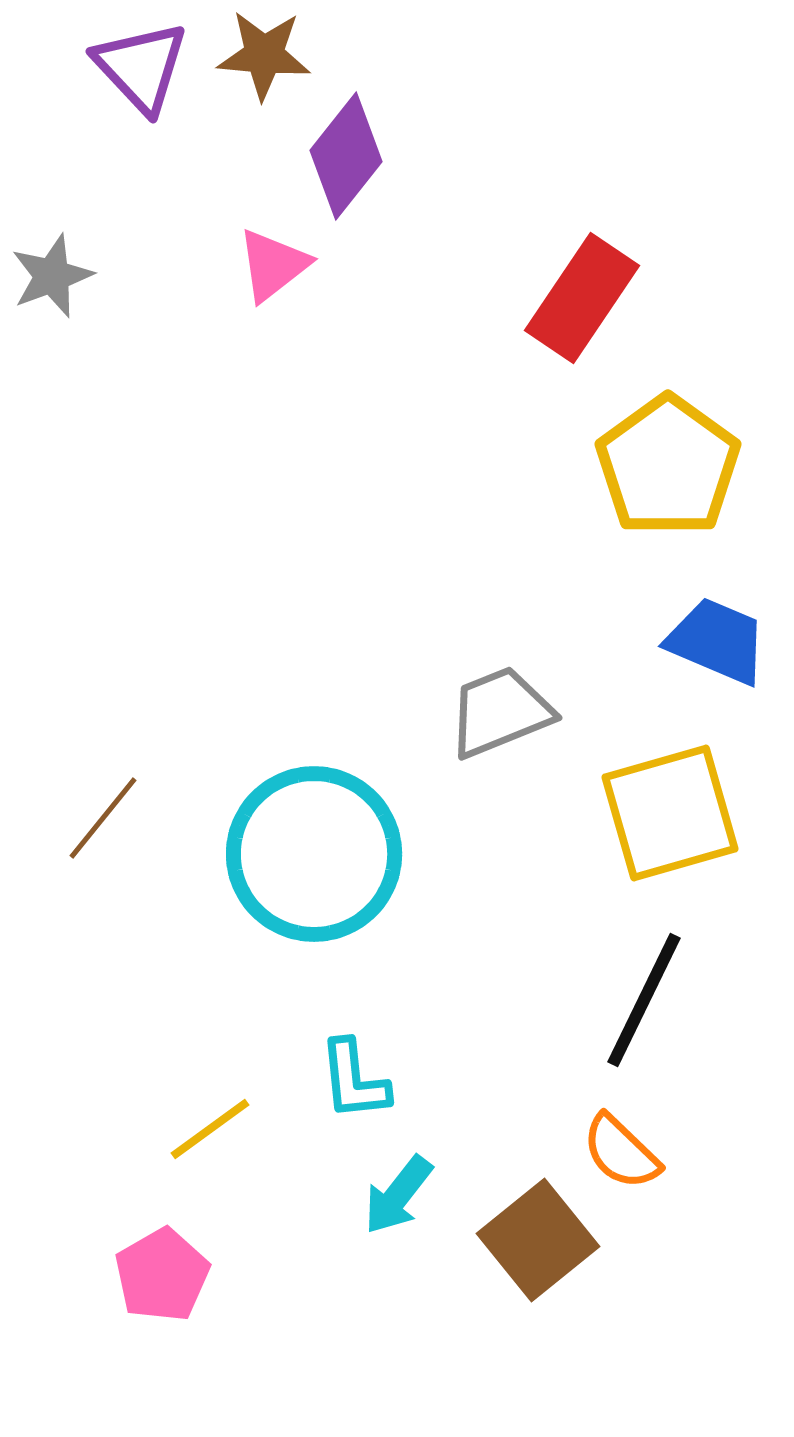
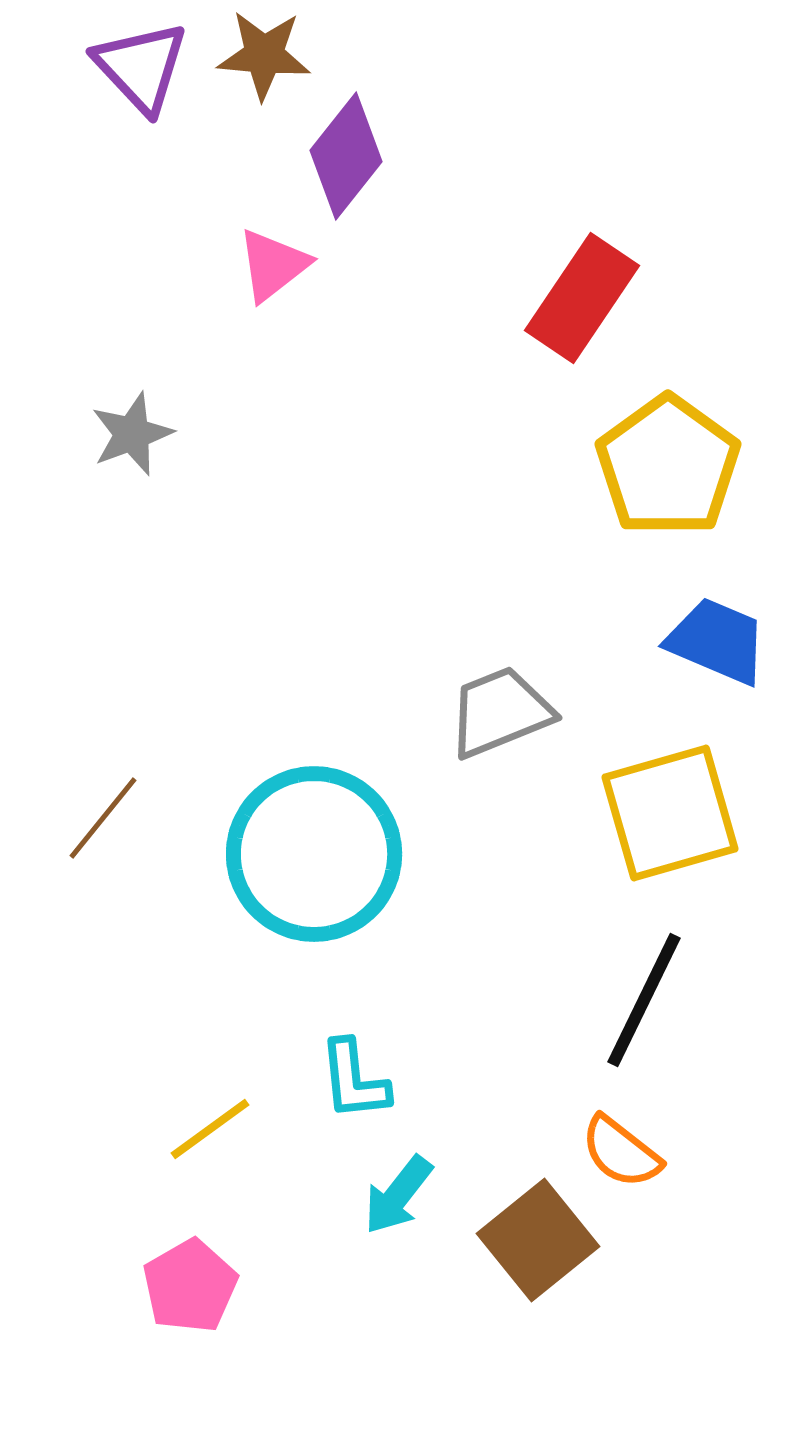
gray star: moved 80 px right, 158 px down
orange semicircle: rotated 6 degrees counterclockwise
pink pentagon: moved 28 px right, 11 px down
